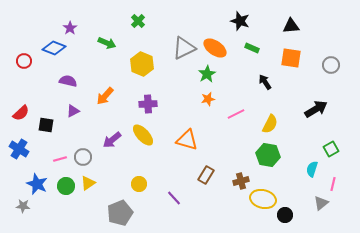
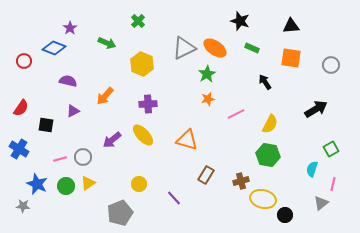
red semicircle at (21, 113): moved 5 px up; rotated 12 degrees counterclockwise
